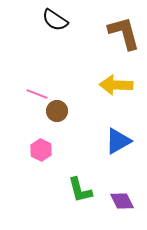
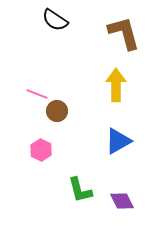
yellow arrow: rotated 88 degrees clockwise
